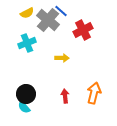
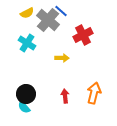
red cross: moved 5 px down
cyan cross: rotated 36 degrees counterclockwise
